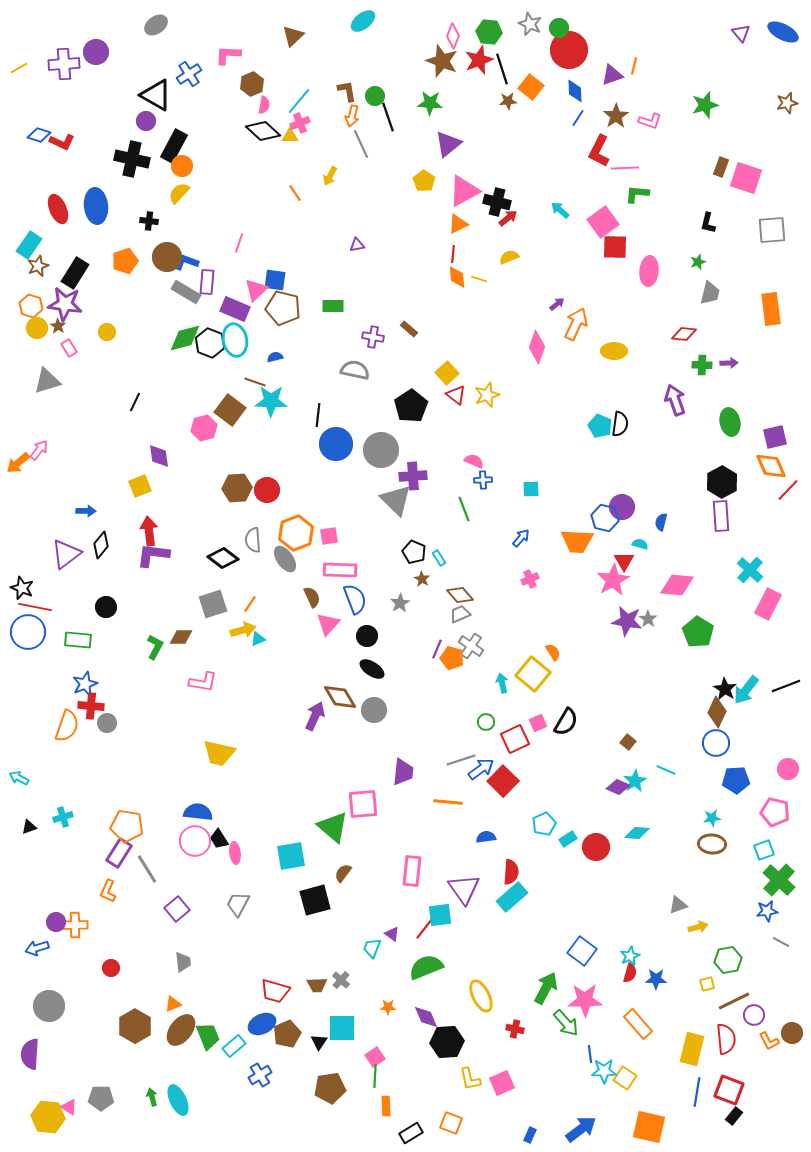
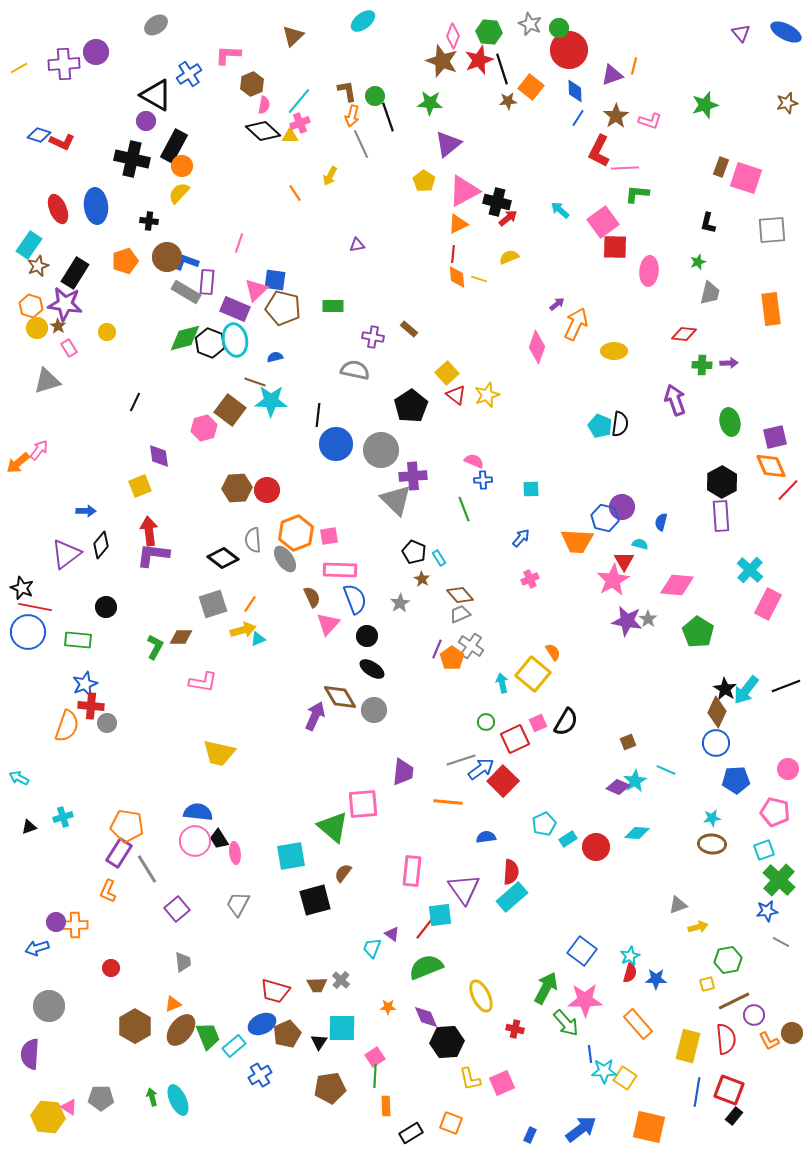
blue ellipse at (783, 32): moved 3 px right
orange pentagon at (452, 658): rotated 20 degrees clockwise
brown square at (628, 742): rotated 28 degrees clockwise
yellow rectangle at (692, 1049): moved 4 px left, 3 px up
